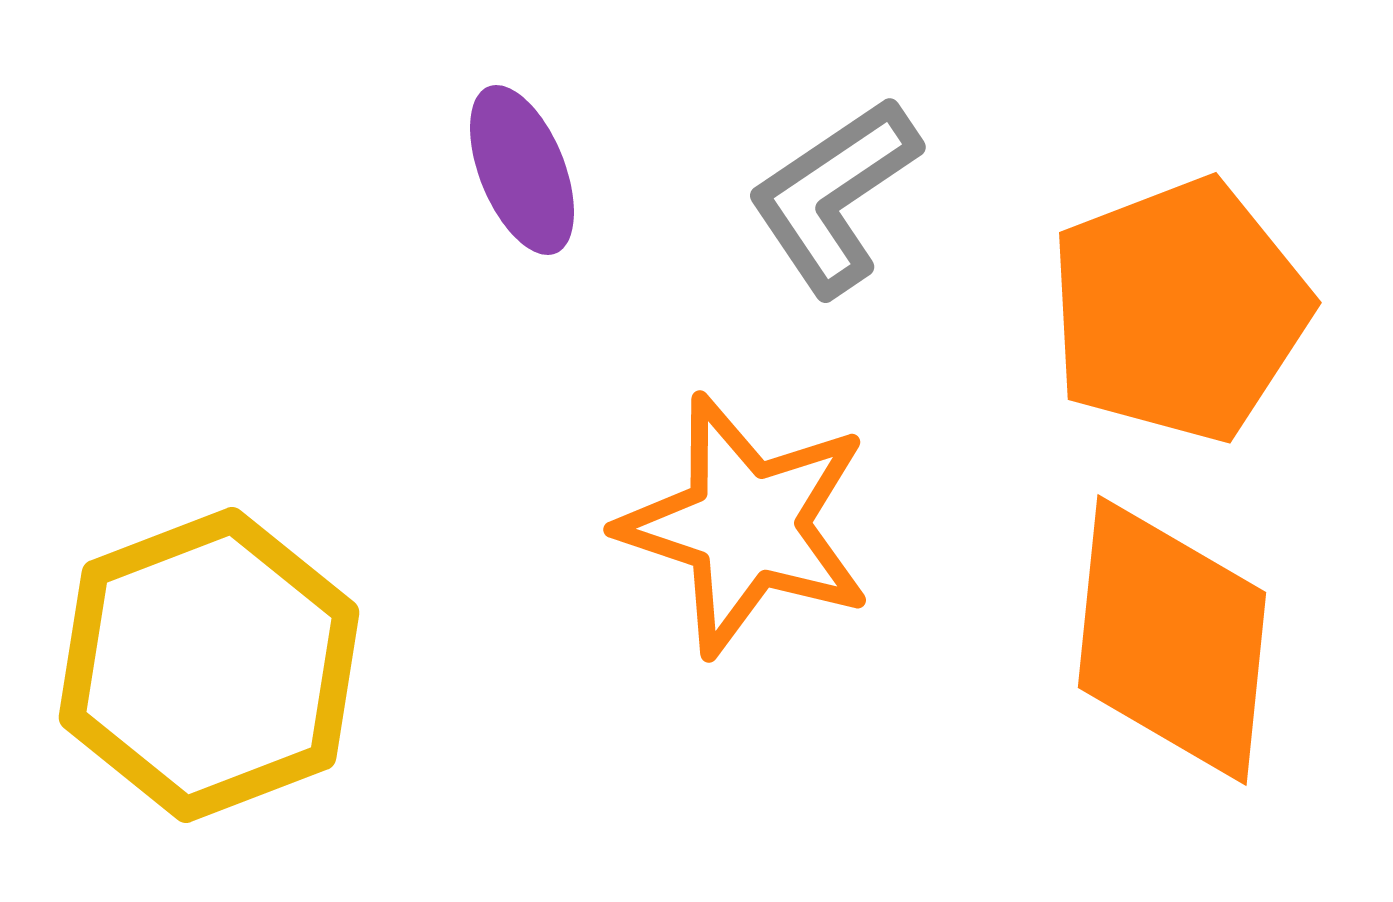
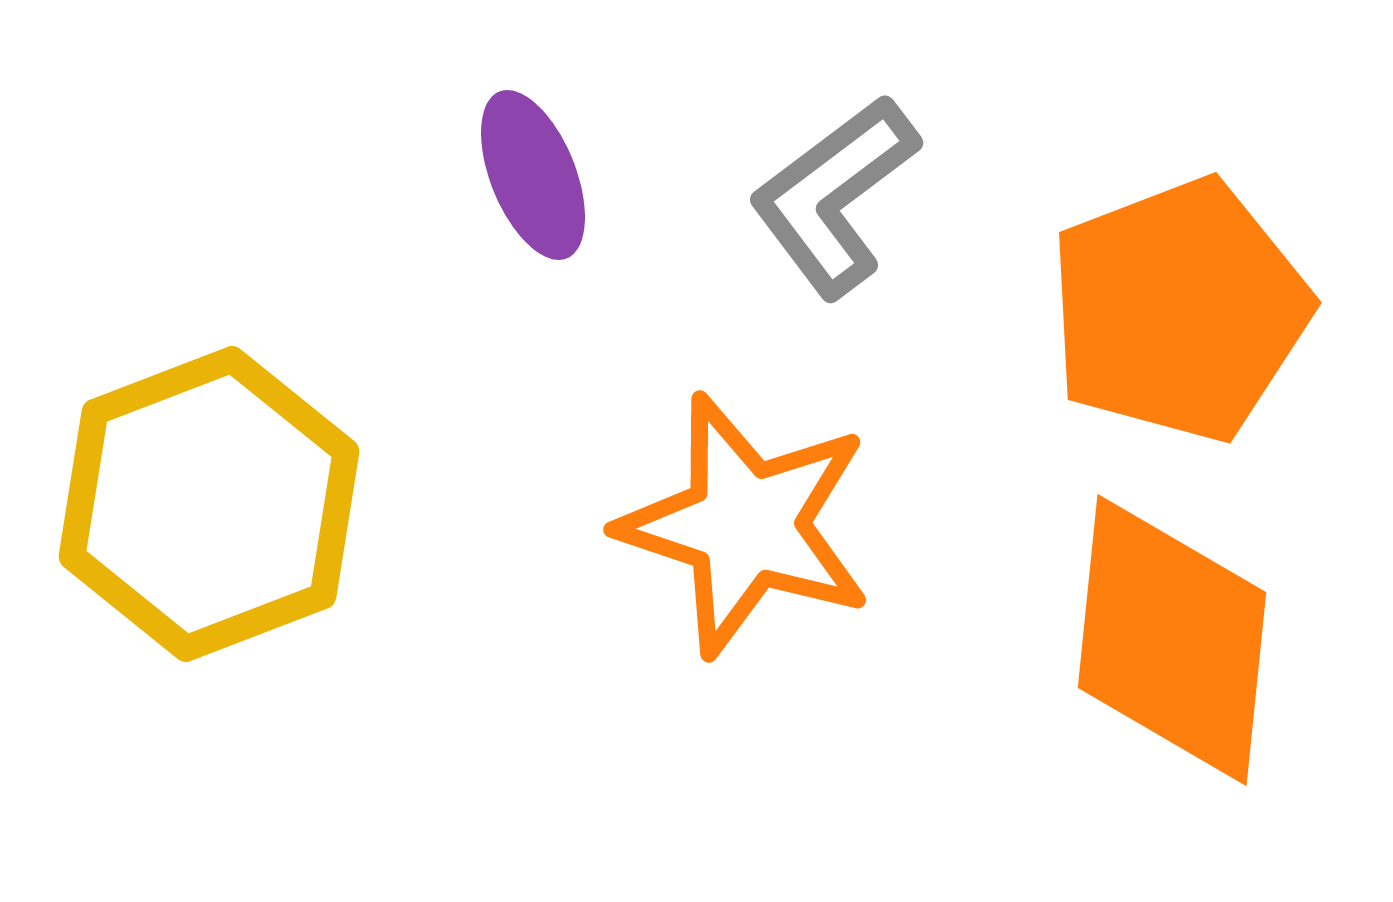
purple ellipse: moved 11 px right, 5 px down
gray L-shape: rotated 3 degrees counterclockwise
yellow hexagon: moved 161 px up
